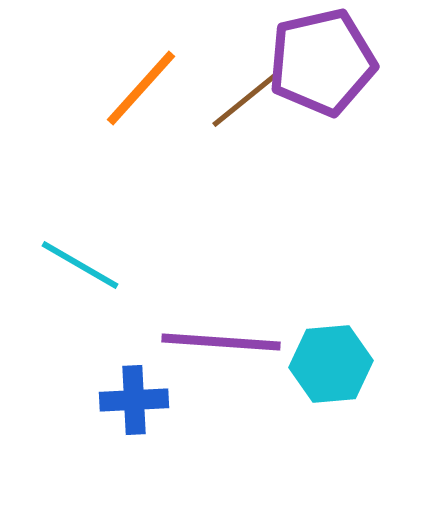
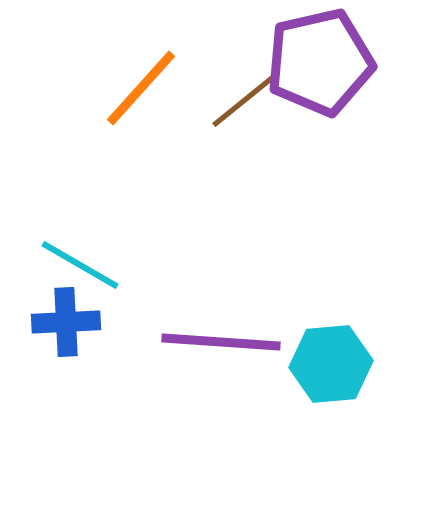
purple pentagon: moved 2 px left
blue cross: moved 68 px left, 78 px up
